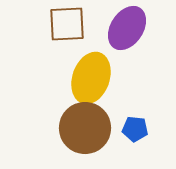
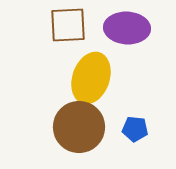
brown square: moved 1 px right, 1 px down
purple ellipse: rotated 60 degrees clockwise
brown circle: moved 6 px left, 1 px up
